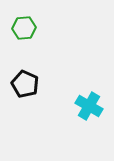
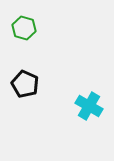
green hexagon: rotated 20 degrees clockwise
